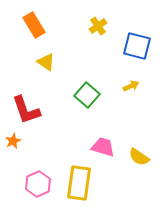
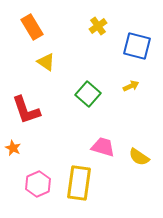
orange rectangle: moved 2 px left, 2 px down
green square: moved 1 px right, 1 px up
orange star: moved 7 px down; rotated 21 degrees counterclockwise
